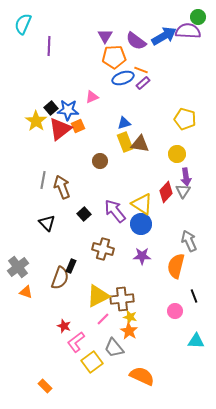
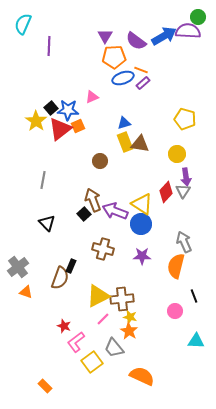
brown arrow at (62, 187): moved 31 px right, 13 px down
purple arrow at (115, 211): rotated 30 degrees counterclockwise
gray arrow at (189, 241): moved 5 px left, 1 px down
